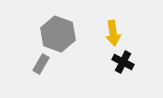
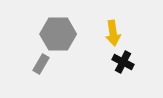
gray hexagon: rotated 20 degrees counterclockwise
